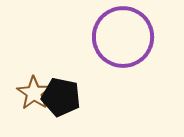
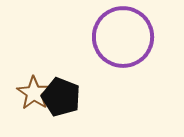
black pentagon: rotated 9 degrees clockwise
